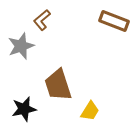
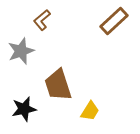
brown rectangle: rotated 64 degrees counterclockwise
gray star: moved 5 px down
